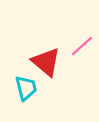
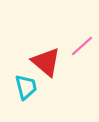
cyan trapezoid: moved 1 px up
